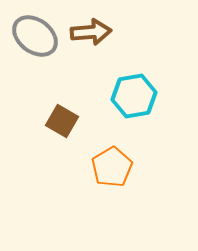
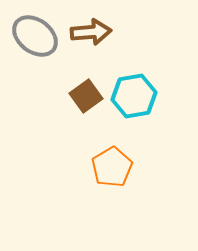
brown square: moved 24 px right, 25 px up; rotated 24 degrees clockwise
